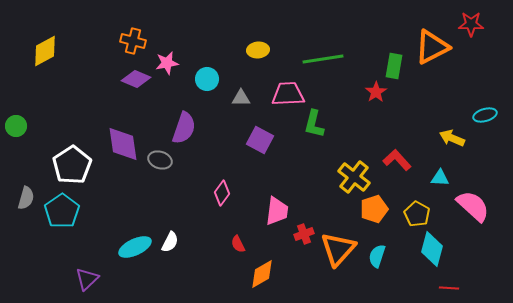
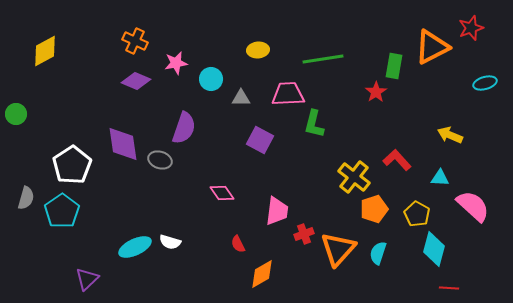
red star at (471, 24): moved 4 px down; rotated 20 degrees counterclockwise
orange cross at (133, 41): moved 2 px right; rotated 10 degrees clockwise
pink star at (167, 63): moved 9 px right
purple diamond at (136, 79): moved 2 px down
cyan circle at (207, 79): moved 4 px right
cyan ellipse at (485, 115): moved 32 px up
green circle at (16, 126): moved 12 px up
yellow arrow at (452, 138): moved 2 px left, 3 px up
pink diamond at (222, 193): rotated 70 degrees counterclockwise
white semicircle at (170, 242): rotated 80 degrees clockwise
cyan diamond at (432, 249): moved 2 px right
cyan semicircle at (377, 256): moved 1 px right, 3 px up
